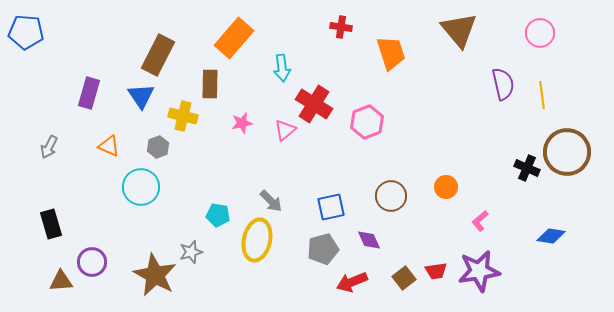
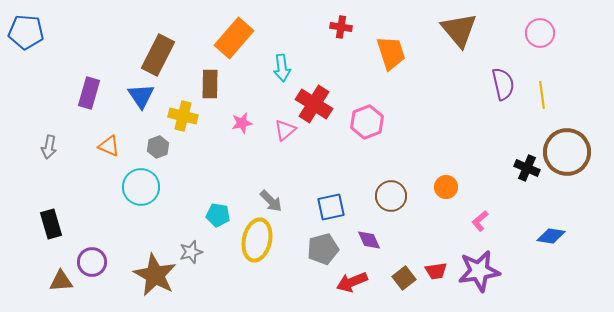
gray arrow at (49, 147): rotated 15 degrees counterclockwise
